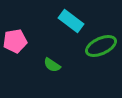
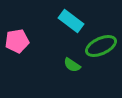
pink pentagon: moved 2 px right
green semicircle: moved 20 px right
